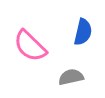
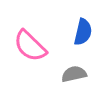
gray semicircle: moved 3 px right, 3 px up
